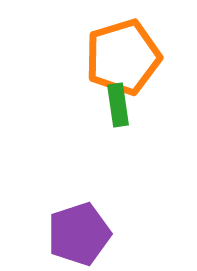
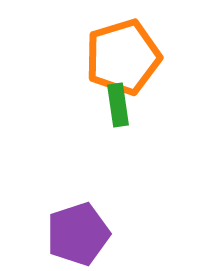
purple pentagon: moved 1 px left
